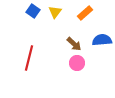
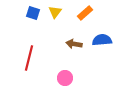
blue square: moved 2 px down; rotated 16 degrees counterclockwise
brown arrow: rotated 147 degrees clockwise
pink circle: moved 12 px left, 15 px down
